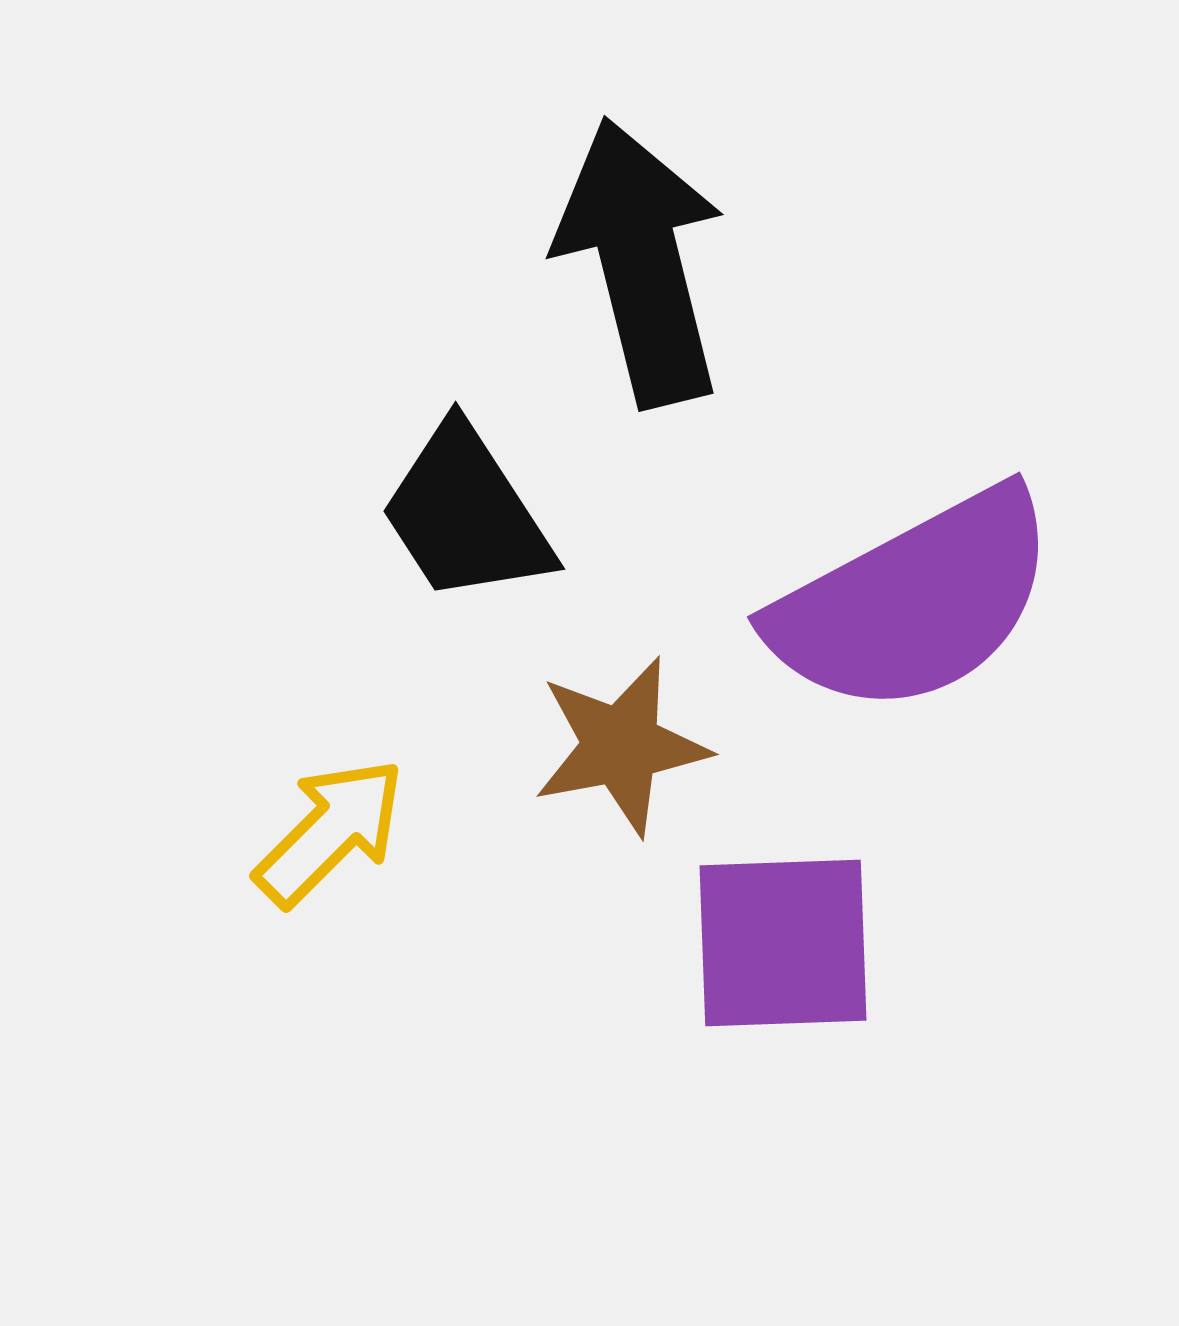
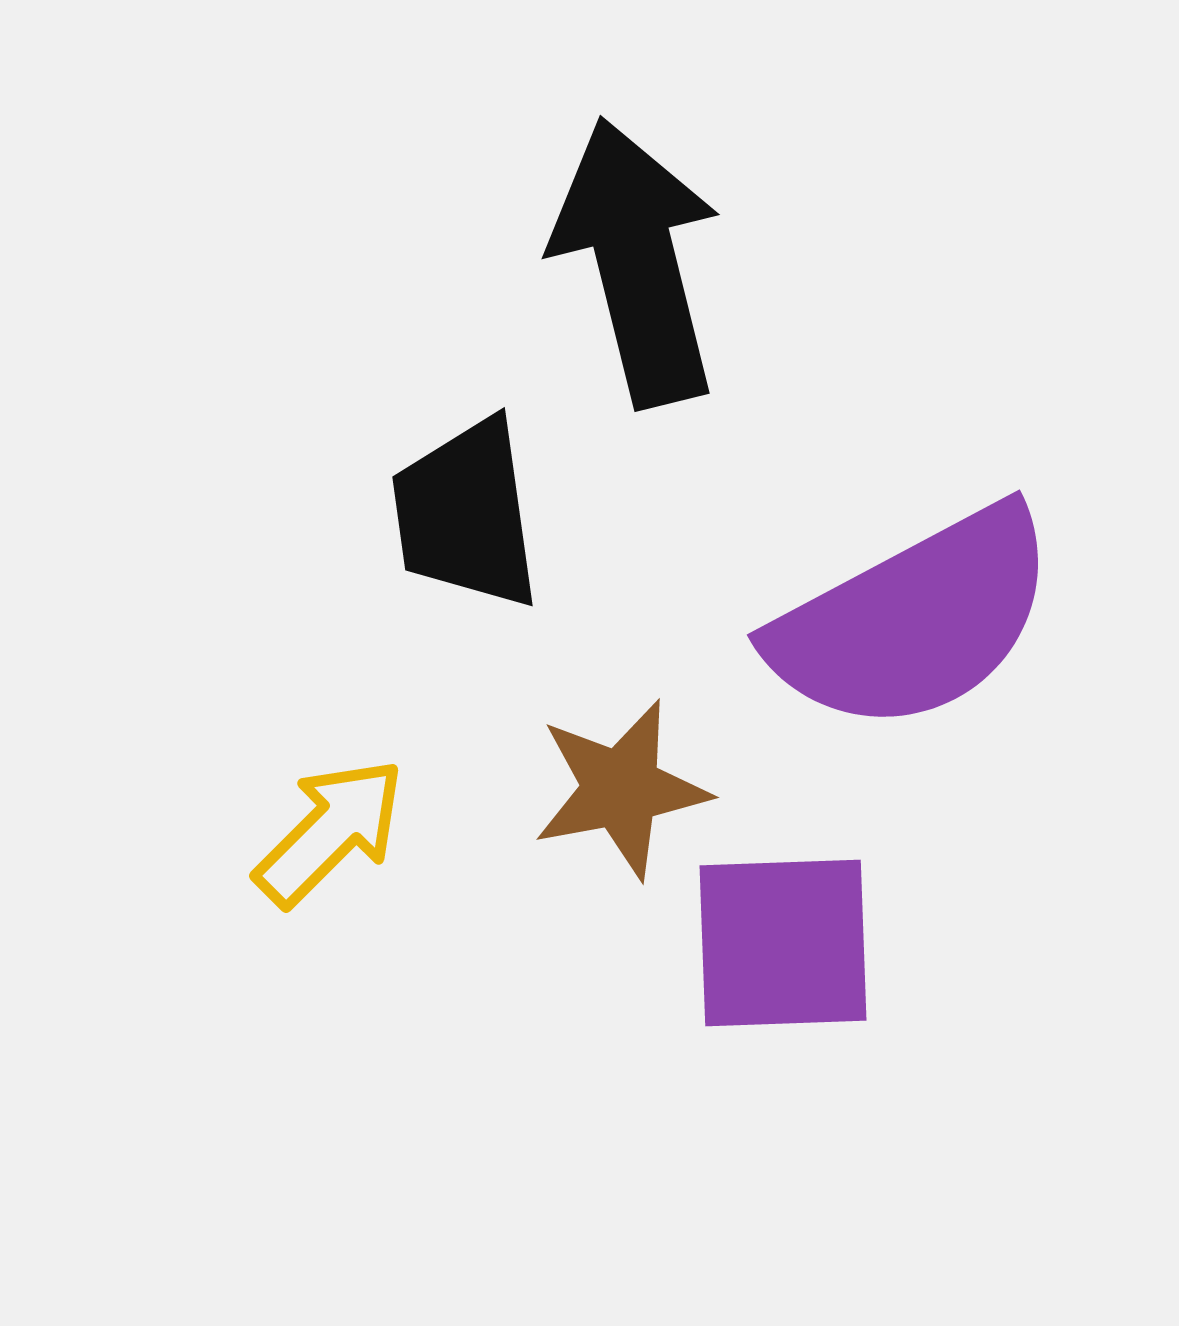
black arrow: moved 4 px left
black trapezoid: rotated 25 degrees clockwise
purple semicircle: moved 18 px down
brown star: moved 43 px down
